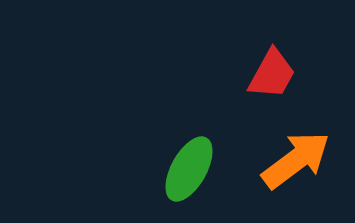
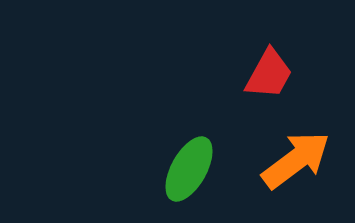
red trapezoid: moved 3 px left
